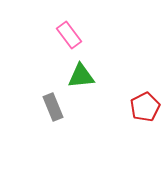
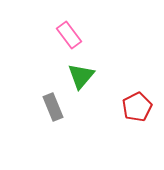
green triangle: rotated 44 degrees counterclockwise
red pentagon: moved 8 px left
